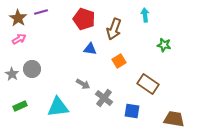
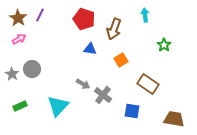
purple line: moved 1 px left, 3 px down; rotated 48 degrees counterclockwise
green star: rotated 24 degrees clockwise
orange square: moved 2 px right, 1 px up
gray cross: moved 1 px left, 3 px up
cyan triangle: moved 1 px up; rotated 40 degrees counterclockwise
